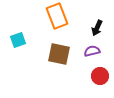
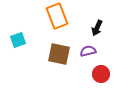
purple semicircle: moved 4 px left
red circle: moved 1 px right, 2 px up
